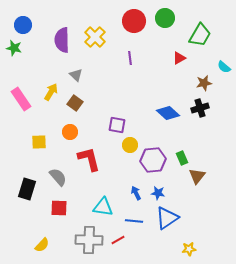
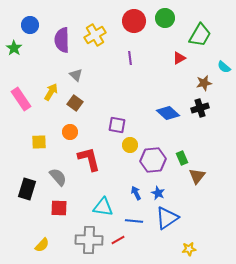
blue circle: moved 7 px right
yellow cross: moved 2 px up; rotated 15 degrees clockwise
green star: rotated 21 degrees clockwise
blue star: rotated 16 degrees clockwise
